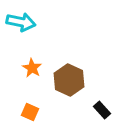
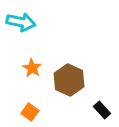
orange square: rotated 12 degrees clockwise
